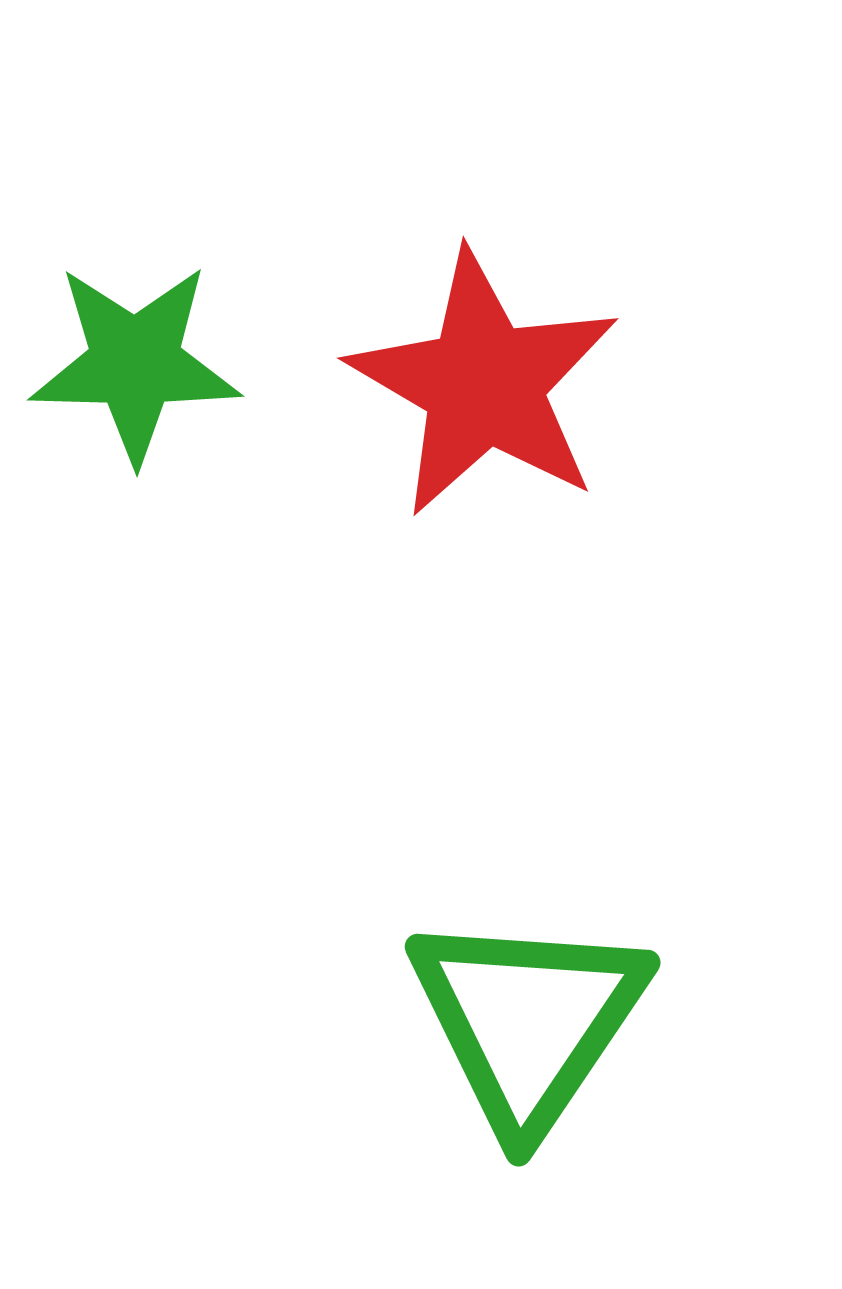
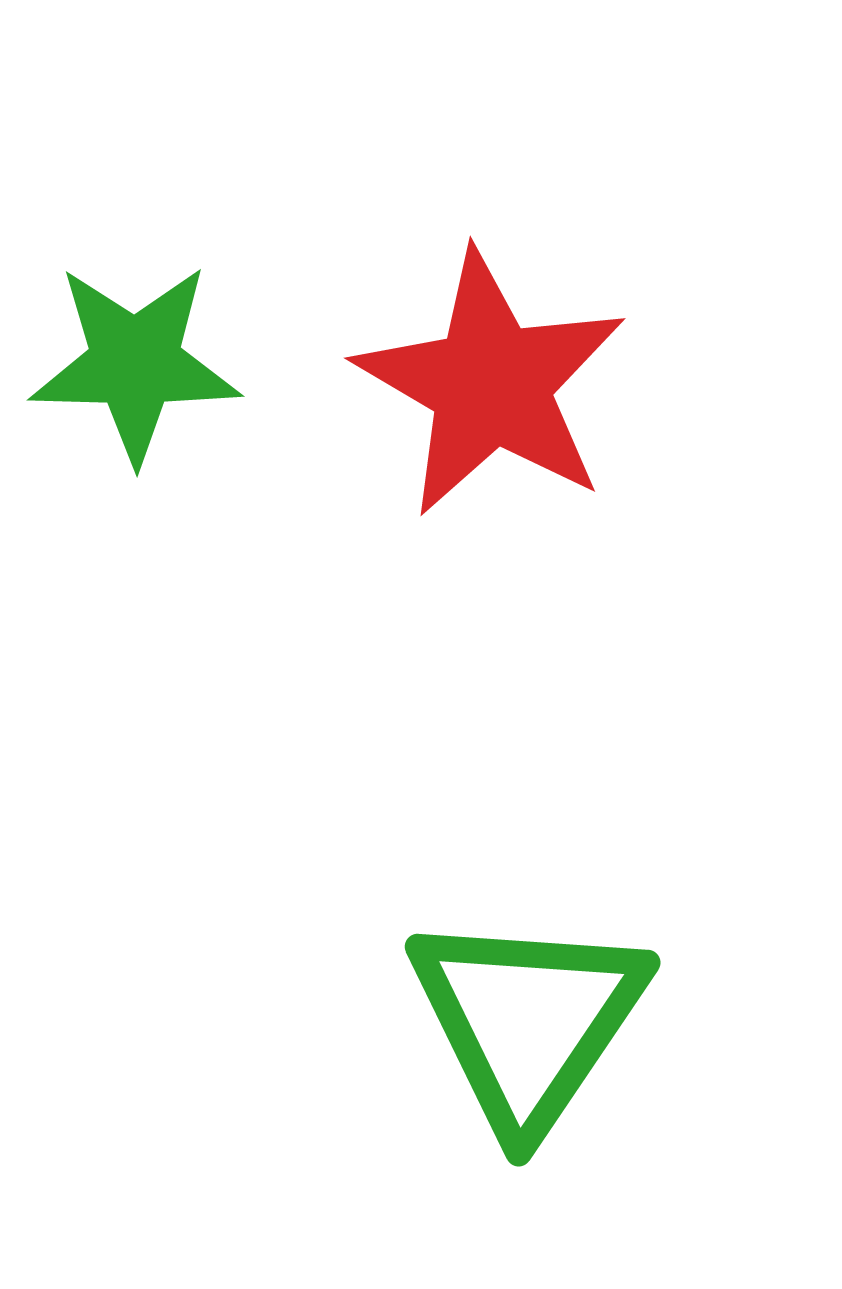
red star: moved 7 px right
